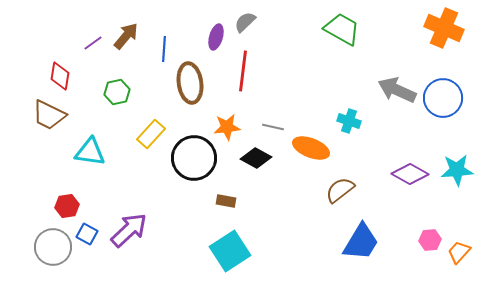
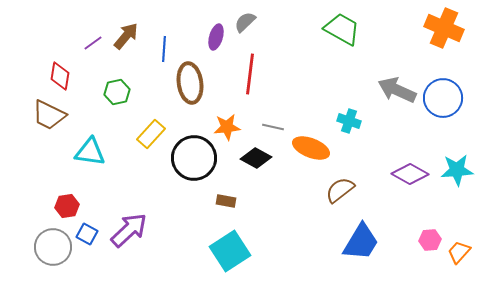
red line: moved 7 px right, 3 px down
